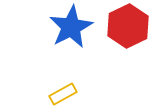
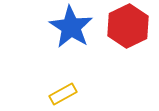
blue star: rotated 12 degrees counterclockwise
